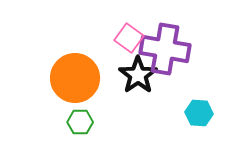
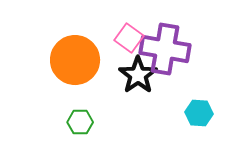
orange circle: moved 18 px up
